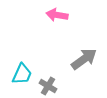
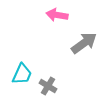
gray arrow: moved 16 px up
